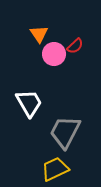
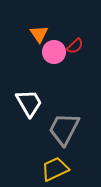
pink circle: moved 2 px up
gray trapezoid: moved 1 px left, 3 px up
